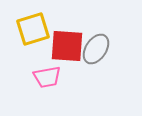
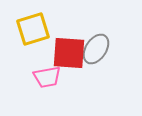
red square: moved 2 px right, 7 px down
